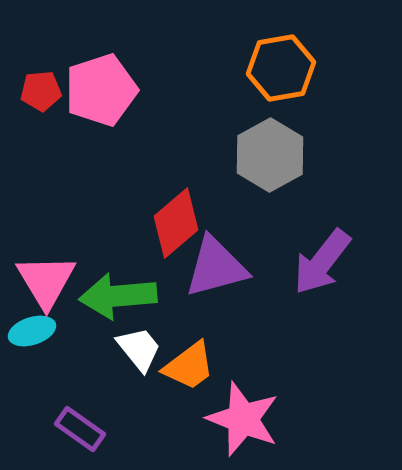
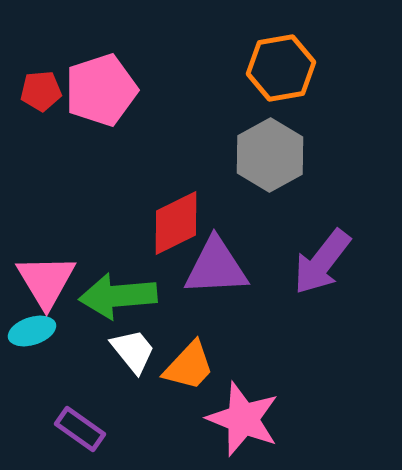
red diamond: rotated 14 degrees clockwise
purple triangle: rotated 12 degrees clockwise
white trapezoid: moved 6 px left, 2 px down
orange trapezoid: rotated 10 degrees counterclockwise
